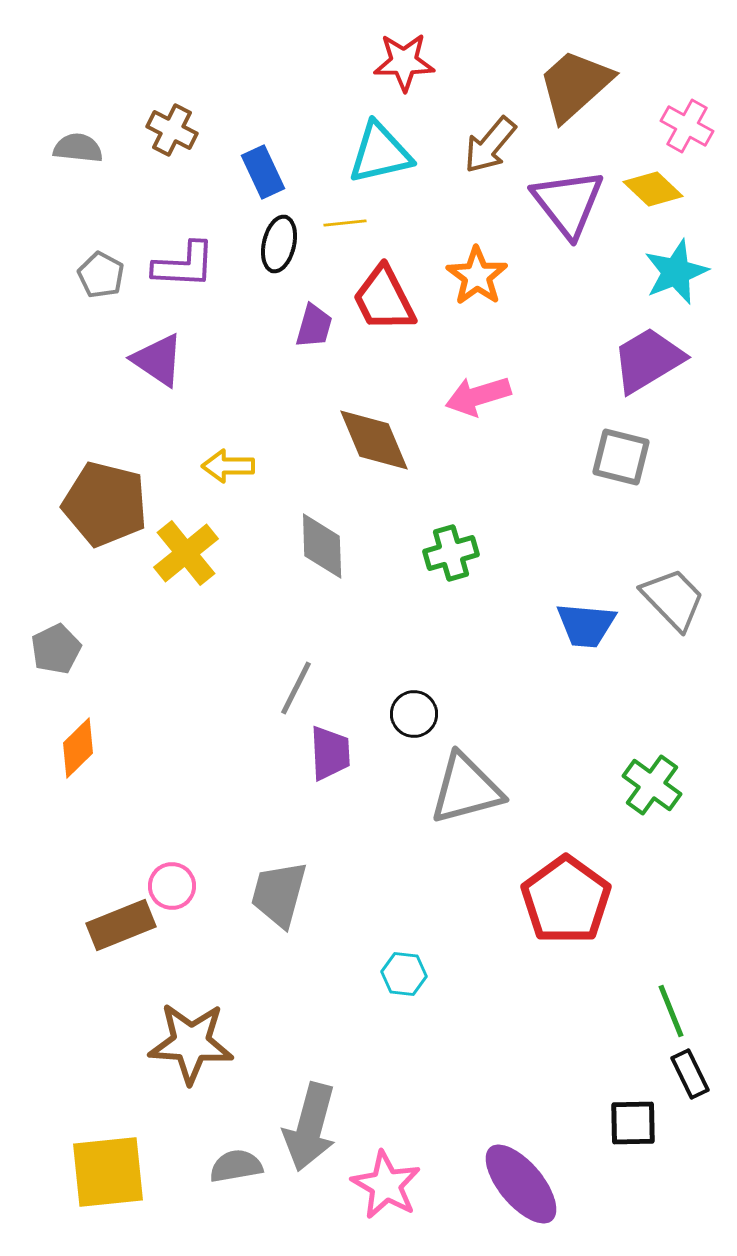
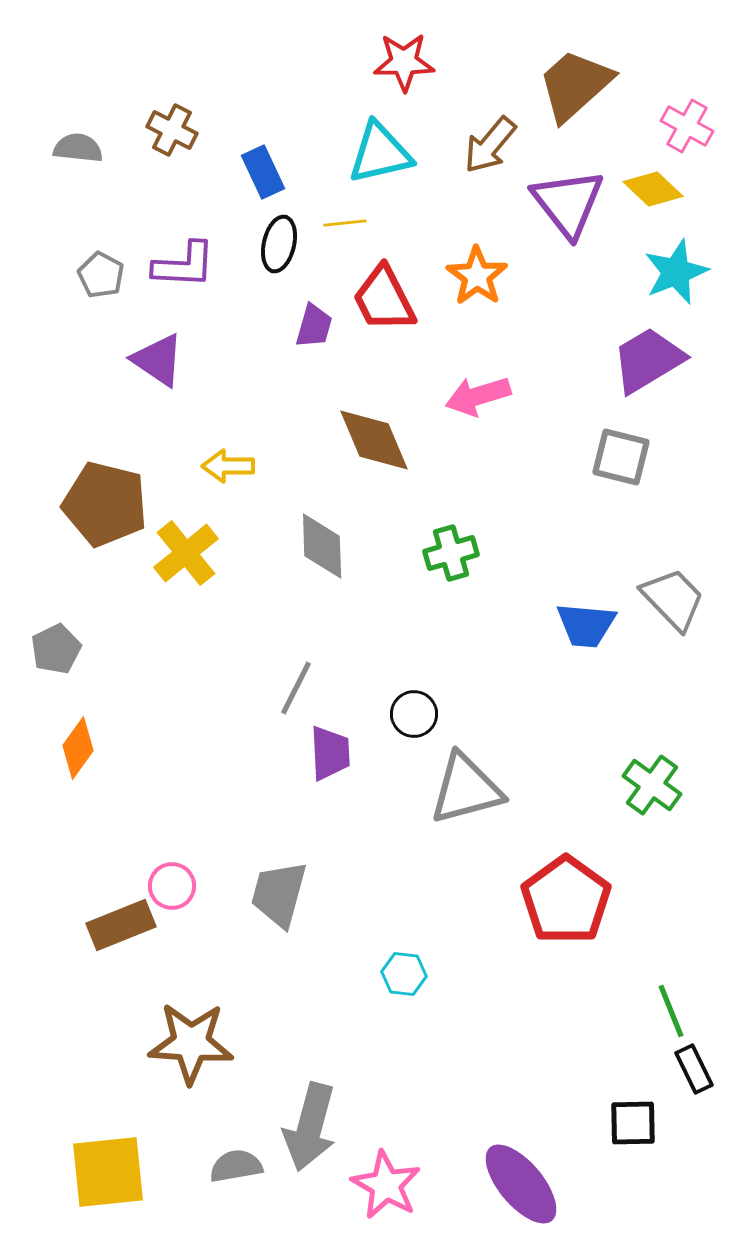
orange diamond at (78, 748): rotated 10 degrees counterclockwise
black rectangle at (690, 1074): moved 4 px right, 5 px up
